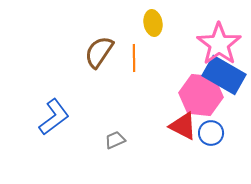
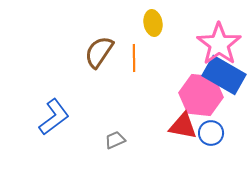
red triangle: rotated 16 degrees counterclockwise
